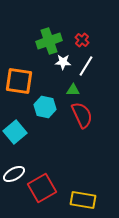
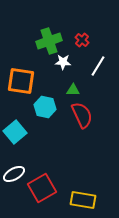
white line: moved 12 px right
orange square: moved 2 px right
